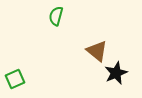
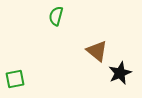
black star: moved 4 px right
green square: rotated 12 degrees clockwise
